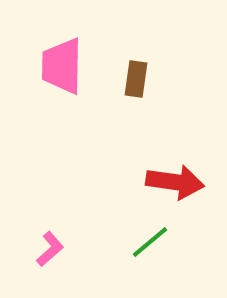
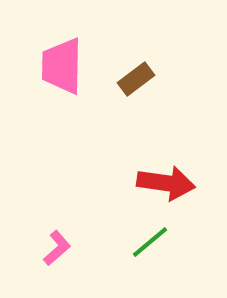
brown rectangle: rotated 45 degrees clockwise
red arrow: moved 9 px left, 1 px down
pink L-shape: moved 7 px right, 1 px up
